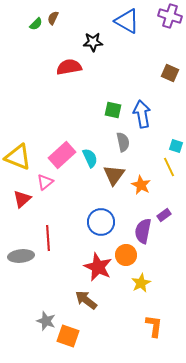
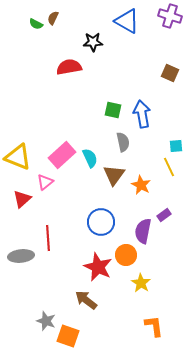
green semicircle: rotated 72 degrees clockwise
cyan square: rotated 24 degrees counterclockwise
yellow star: rotated 12 degrees counterclockwise
orange L-shape: rotated 15 degrees counterclockwise
